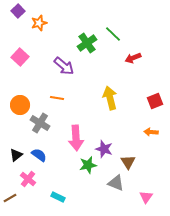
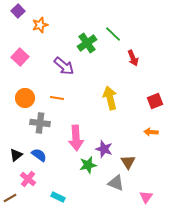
orange star: moved 1 px right, 2 px down
red arrow: rotated 91 degrees counterclockwise
orange circle: moved 5 px right, 7 px up
gray cross: rotated 24 degrees counterclockwise
